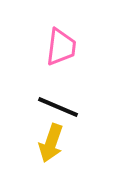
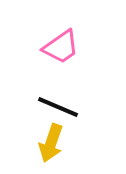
pink trapezoid: rotated 48 degrees clockwise
